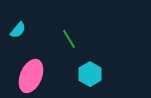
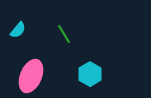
green line: moved 5 px left, 5 px up
